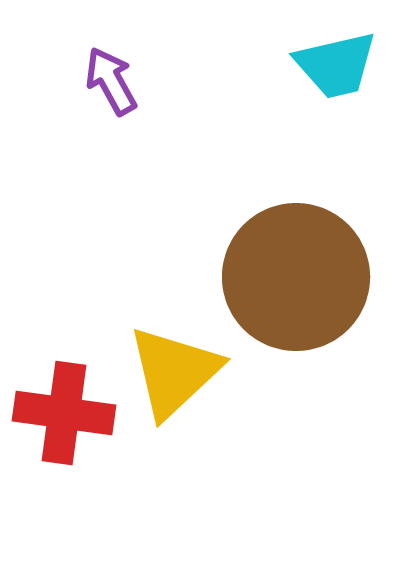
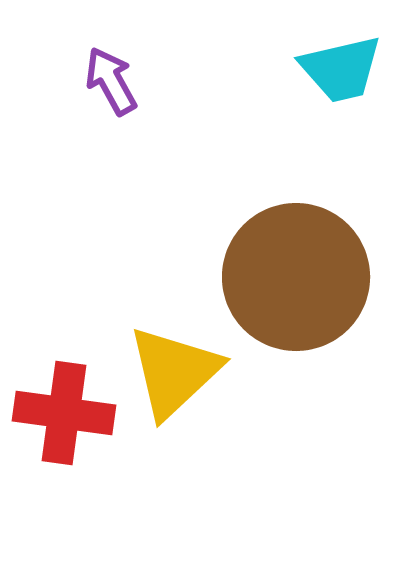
cyan trapezoid: moved 5 px right, 4 px down
